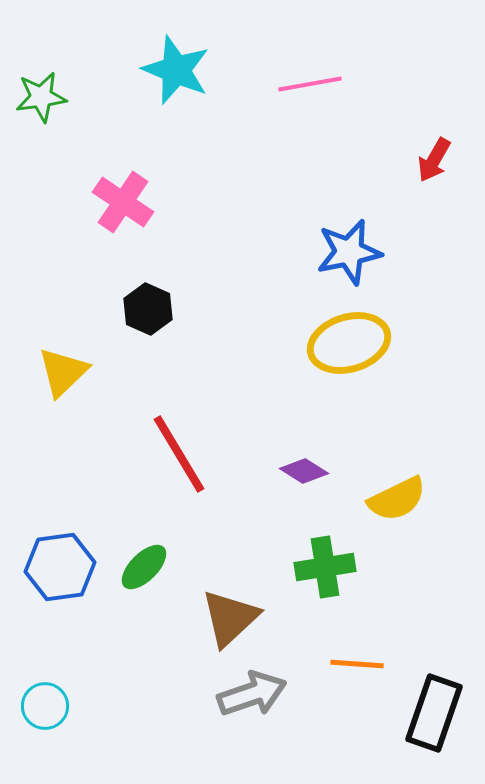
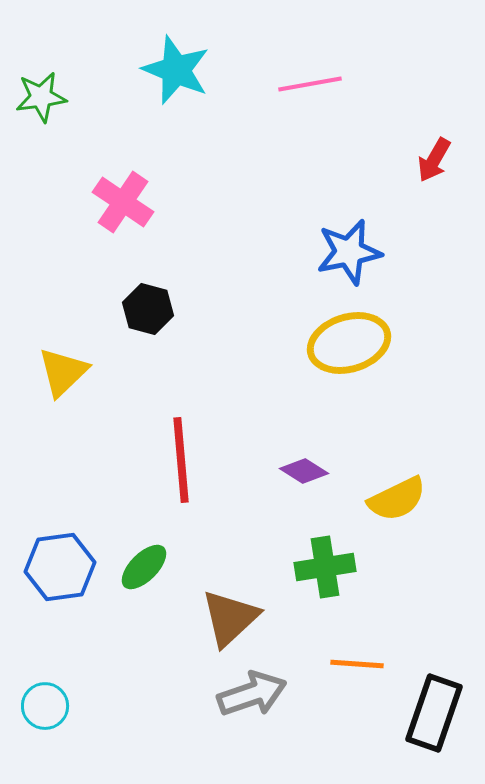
black hexagon: rotated 9 degrees counterclockwise
red line: moved 2 px right, 6 px down; rotated 26 degrees clockwise
